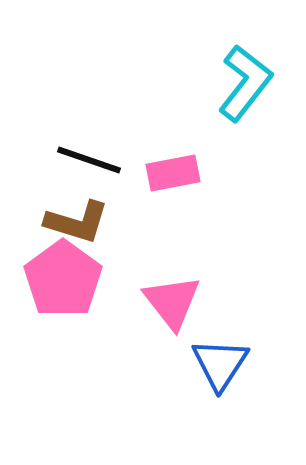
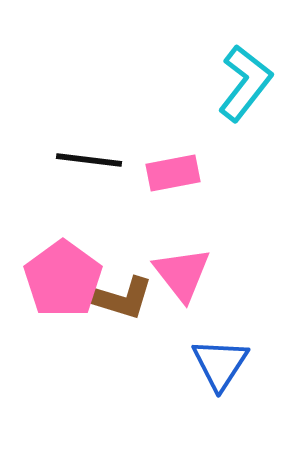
black line: rotated 12 degrees counterclockwise
brown L-shape: moved 44 px right, 76 px down
pink triangle: moved 10 px right, 28 px up
